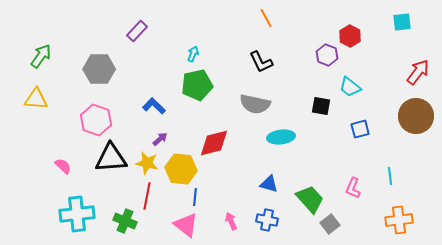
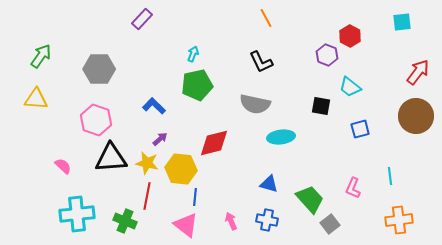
purple rectangle: moved 5 px right, 12 px up
